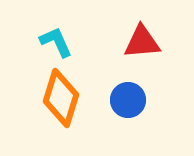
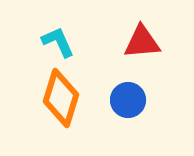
cyan L-shape: moved 2 px right
